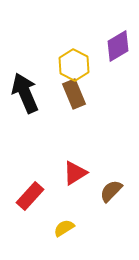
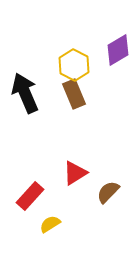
purple diamond: moved 4 px down
brown semicircle: moved 3 px left, 1 px down
yellow semicircle: moved 14 px left, 4 px up
